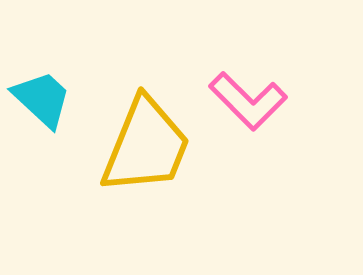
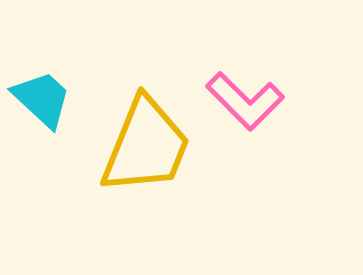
pink L-shape: moved 3 px left
